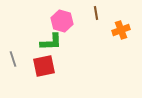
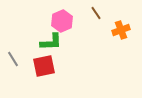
brown line: rotated 24 degrees counterclockwise
pink hexagon: rotated 20 degrees clockwise
gray line: rotated 14 degrees counterclockwise
